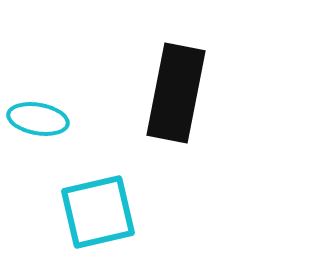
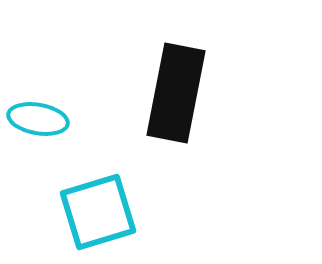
cyan square: rotated 4 degrees counterclockwise
